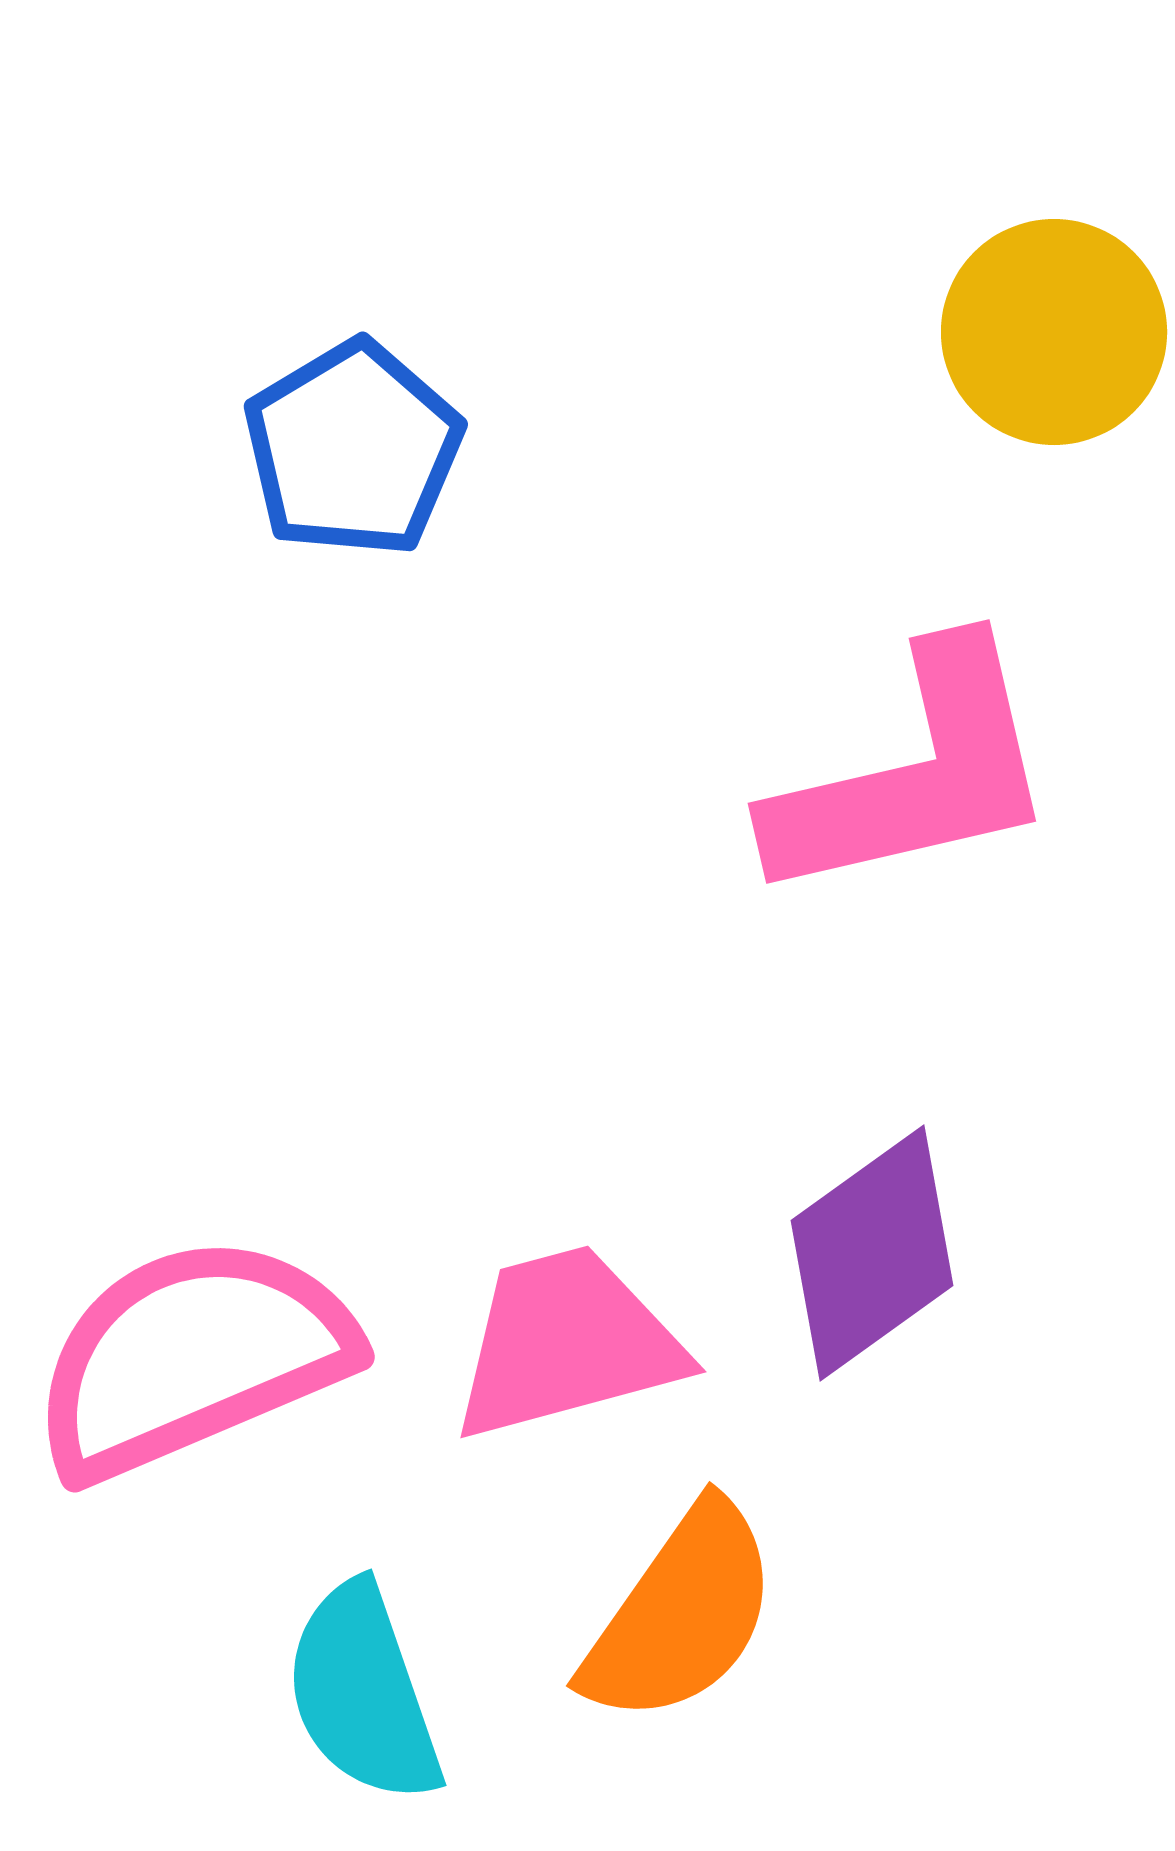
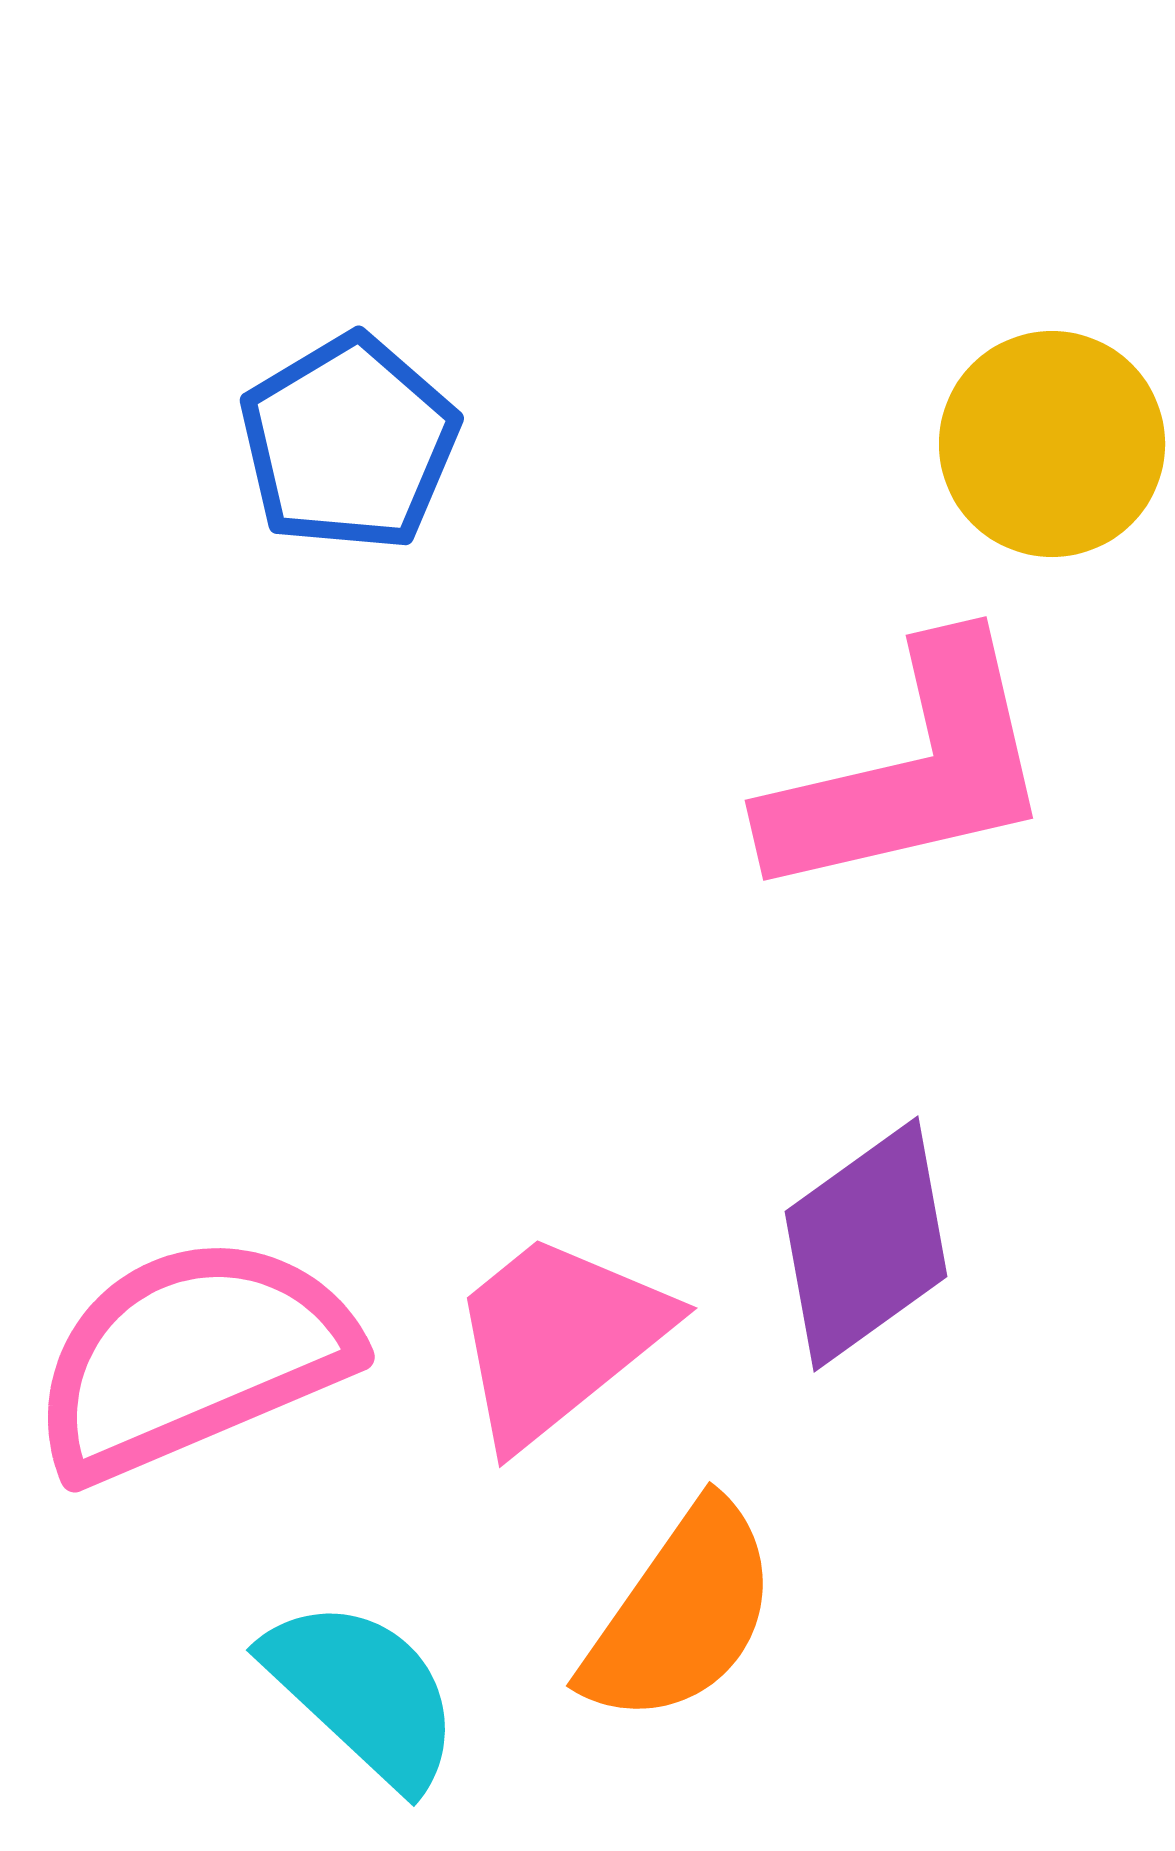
yellow circle: moved 2 px left, 112 px down
blue pentagon: moved 4 px left, 6 px up
pink L-shape: moved 3 px left, 3 px up
purple diamond: moved 6 px left, 9 px up
pink trapezoid: moved 9 px left, 5 px up; rotated 24 degrees counterclockwise
cyan semicircle: rotated 152 degrees clockwise
